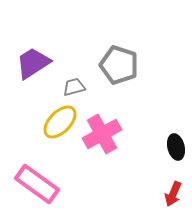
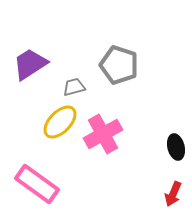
purple trapezoid: moved 3 px left, 1 px down
pink cross: moved 1 px right
